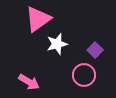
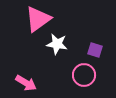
white star: rotated 25 degrees clockwise
purple square: rotated 28 degrees counterclockwise
pink arrow: moved 3 px left, 1 px down
